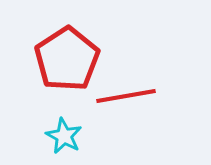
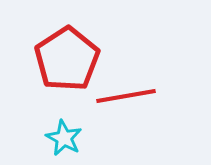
cyan star: moved 2 px down
